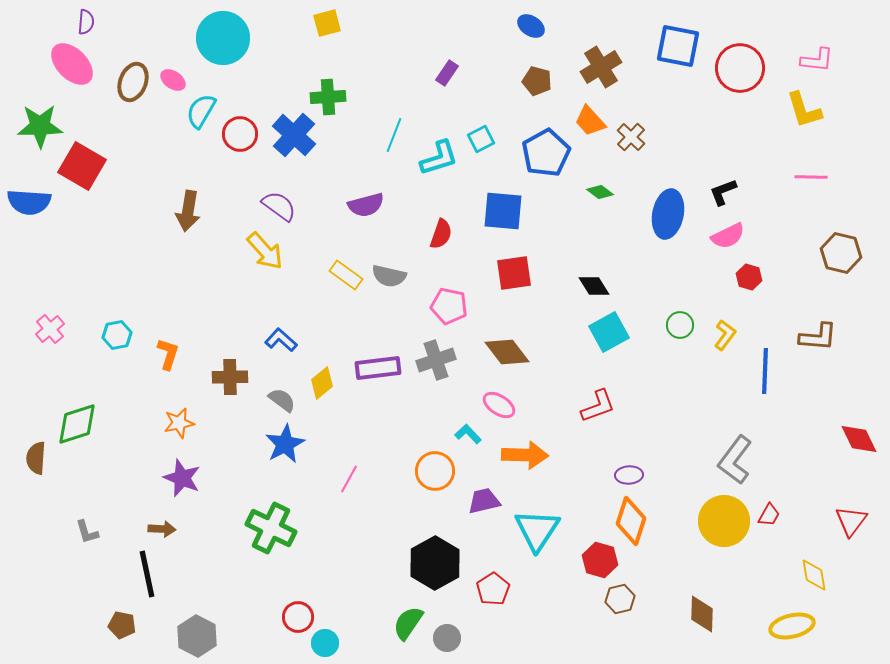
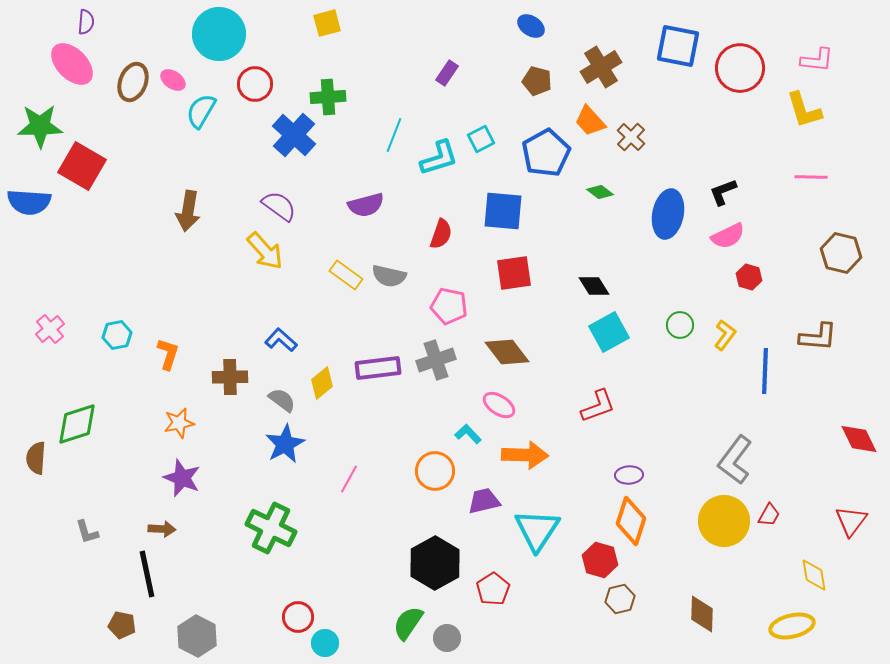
cyan circle at (223, 38): moved 4 px left, 4 px up
red circle at (240, 134): moved 15 px right, 50 px up
